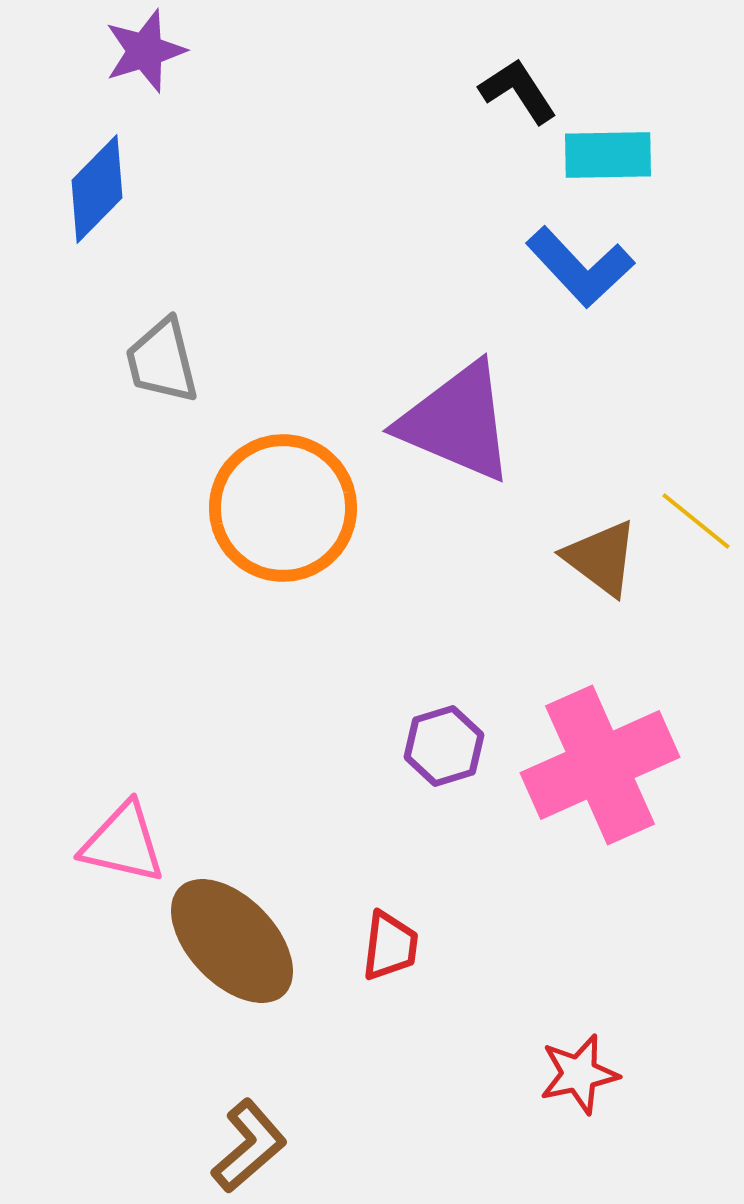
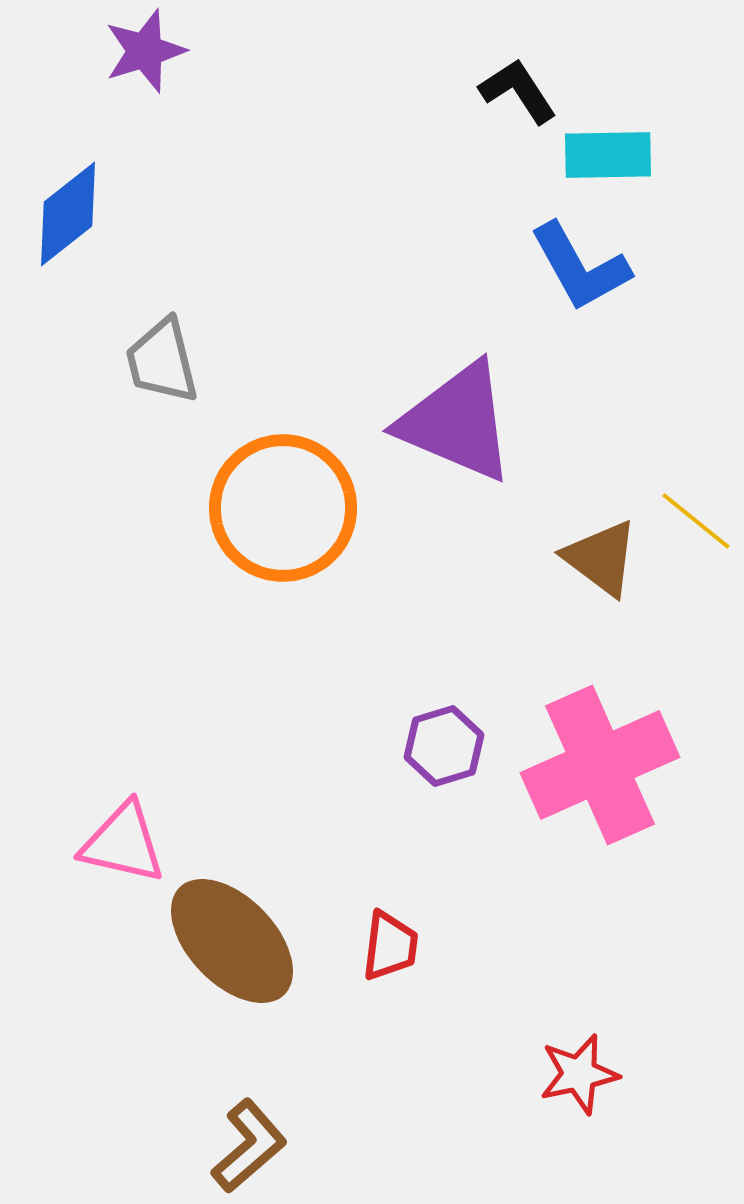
blue diamond: moved 29 px left, 25 px down; rotated 7 degrees clockwise
blue L-shape: rotated 14 degrees clockwise
